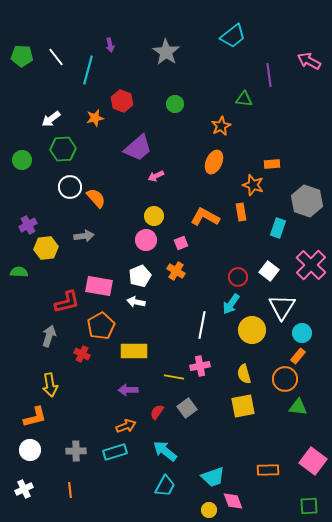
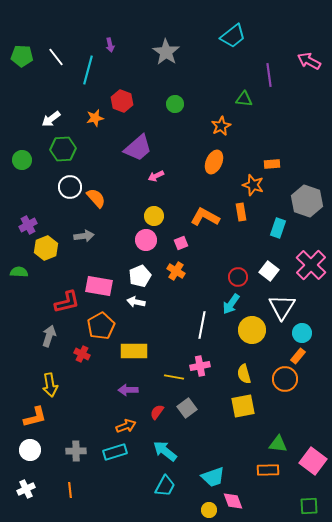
yellow hexagon at (46, 248): rotated 15 degrees counterclockwise
green triangle at (298, 407): moved 20 px left, 37 px down
white cross at (24, 489): moved 2 px right
